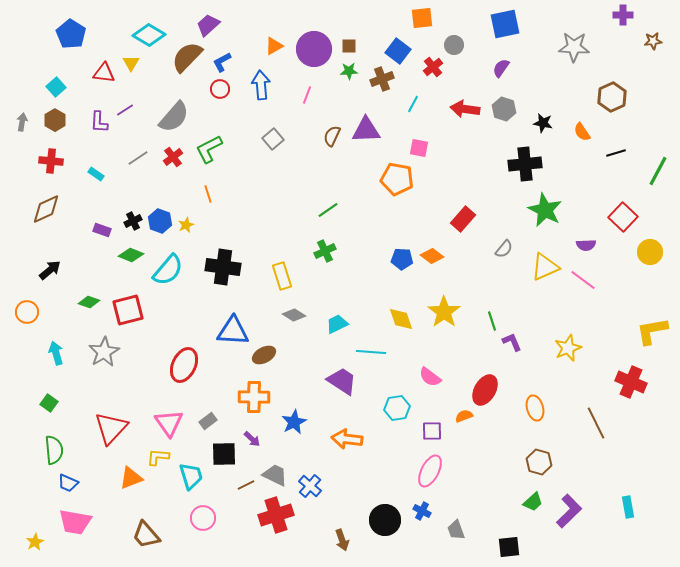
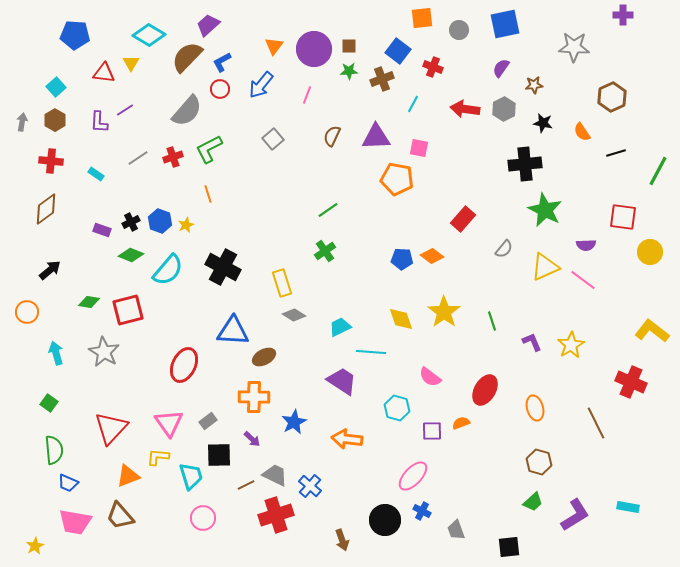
blue pentagon at (71, 34): moved 4 px right, 1 px down; rotated 28 degrees counterclockwise
brown star at (653, 41): moved 119 px left, 44 px down
gray circle at (454, 45): moved 5 px right, 15 px up
orange triangle at (274, 46): rotated 24 degrees counterclockwise
red cross at (433, 67): rotated 30 degrees counterclockwise
blue arrow at (261, 85): rotated 136 degrees counterclockwise
gray hexagon at (504, 109): rotated 15 degrees clockwise
gray semicircle at (174, 117): moved 13 px right, 6 px up
purple triangle at (366, 130): moved 10 px right, 7 px down
red cross at (173, 157): rotated 18 degrees clockwise
brown diamond at (46, 209): rotated 12 degrees counterclockwise
red square at (623, 217): rotated 36 degrees counterclockwise
black cross at (133, 221): moved 2 px left, 1 px down
green cross at (325, 251): rotated 10 degrees counterclockwise
black cross at (223, 267): rotated 20 degrees clockwise
yellow rectangle at (282, 276): moved 7 px down
green diamond at (89, 302): rotated 10 degrees counterclockwise
cyan trapezoid at (337, 324): moved 3 px right, 3 px down
yellow L-shape at (652, 331): rotated 48 degrees clockwise
purple L-shape at (512, 342): moved 20 px right
yellow star at (568, 348): moved 3 px right, 3 px up; rotated 8 degrees counterclockwise
gray star at (104, 352): rotated 12 degrees counterclockwise
brown ellipse at (264, 355): moved 2 px down
cyan hexagon at (397, 408): rotated 25 degrees clockwise
orange semicircle at (464, 416): moved 3 px left, 7 px down
black square at (224, 454): moved 5 px left, 1 px down
pink ellipse at (430, 471): moved 17 px left, 5 px down; rotated 16 degrees clockwise
orange triangle at (131, 478): moved 3 px left, 2 px up
cyan rectangle at (628, 507): rotated 70 degrees counterclockwise
purple L-shape at (569, 511): moved 6 px right, 4 px down; rotated 12 degrees clockwise
brown trapezoid at (146, 535): moved 26 px left, 19 px up
yellow star at (35, 542): moved 4 px down
